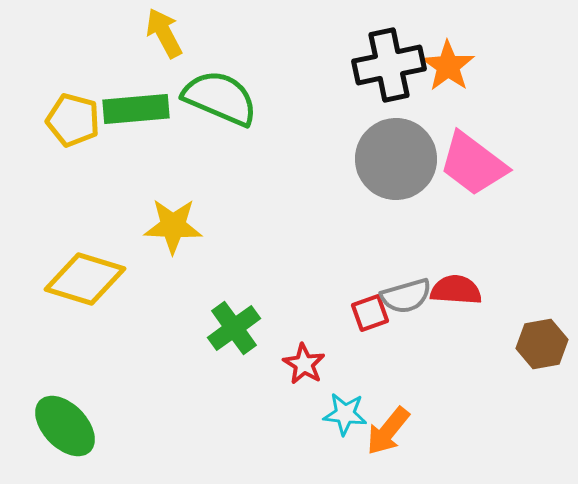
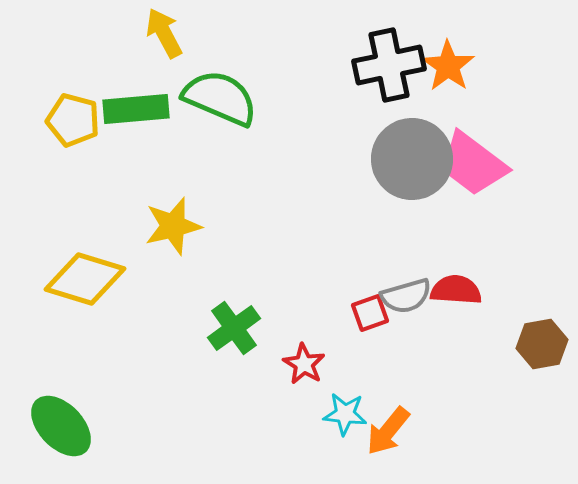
gray circle: moved 16 px right
yellow star: rotated 16 degrees counterclockwise
green ellipse: moved 4 px left
